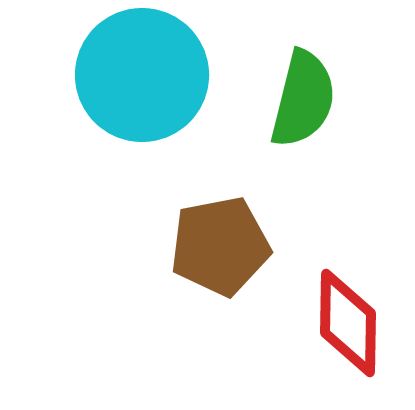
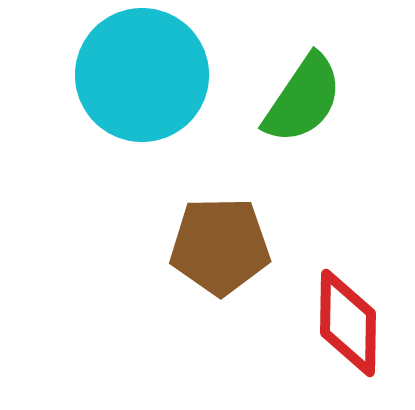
green semicircle: rotated 20 degrees clockwise
brown pentagon: rotated 10 degrees clockwise
